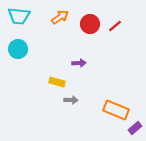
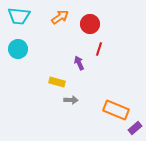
red line: moved 16 px left, 23 px down; rotated 32 degrees counterclockwise
purple arrow: rotated 112 degrees counterclockwise
